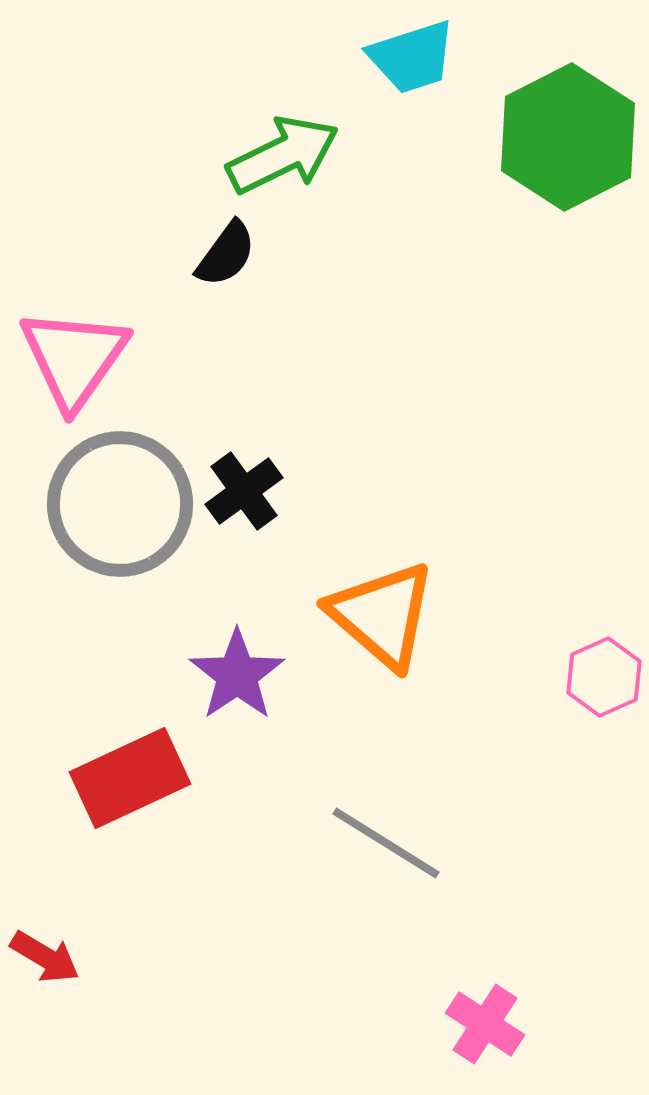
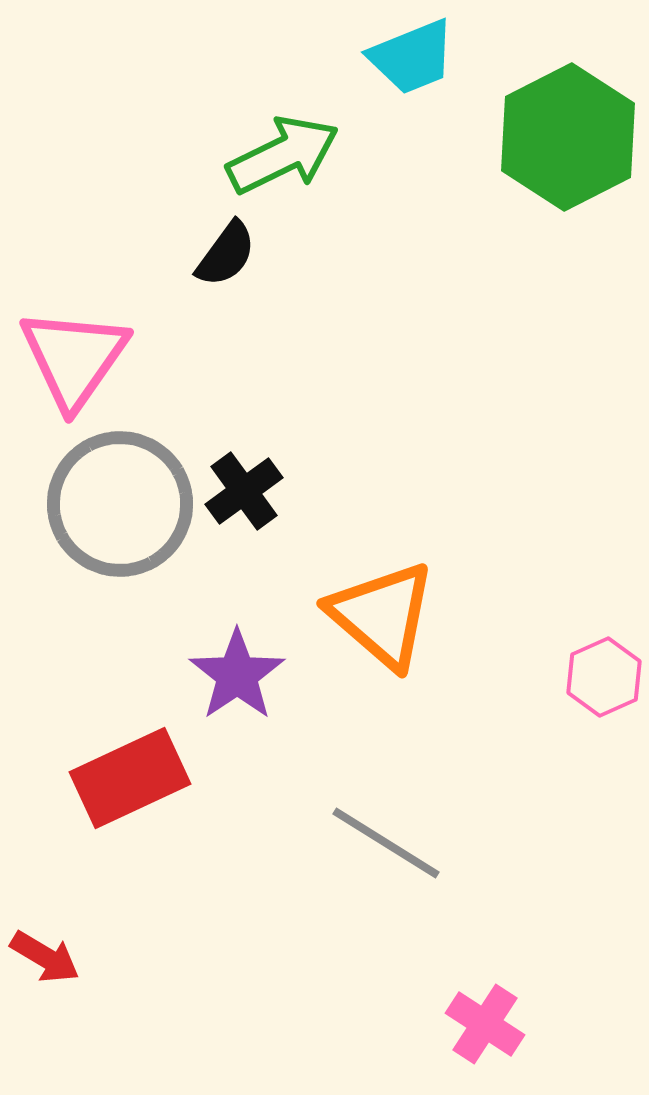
cyan trapezoid: rotated 4 degrees counterclockwise
